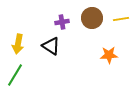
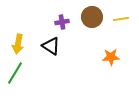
brown circle: moved 1 px up
orange star: moved 2 px right, 2 px down
green line: moved 2 px up
